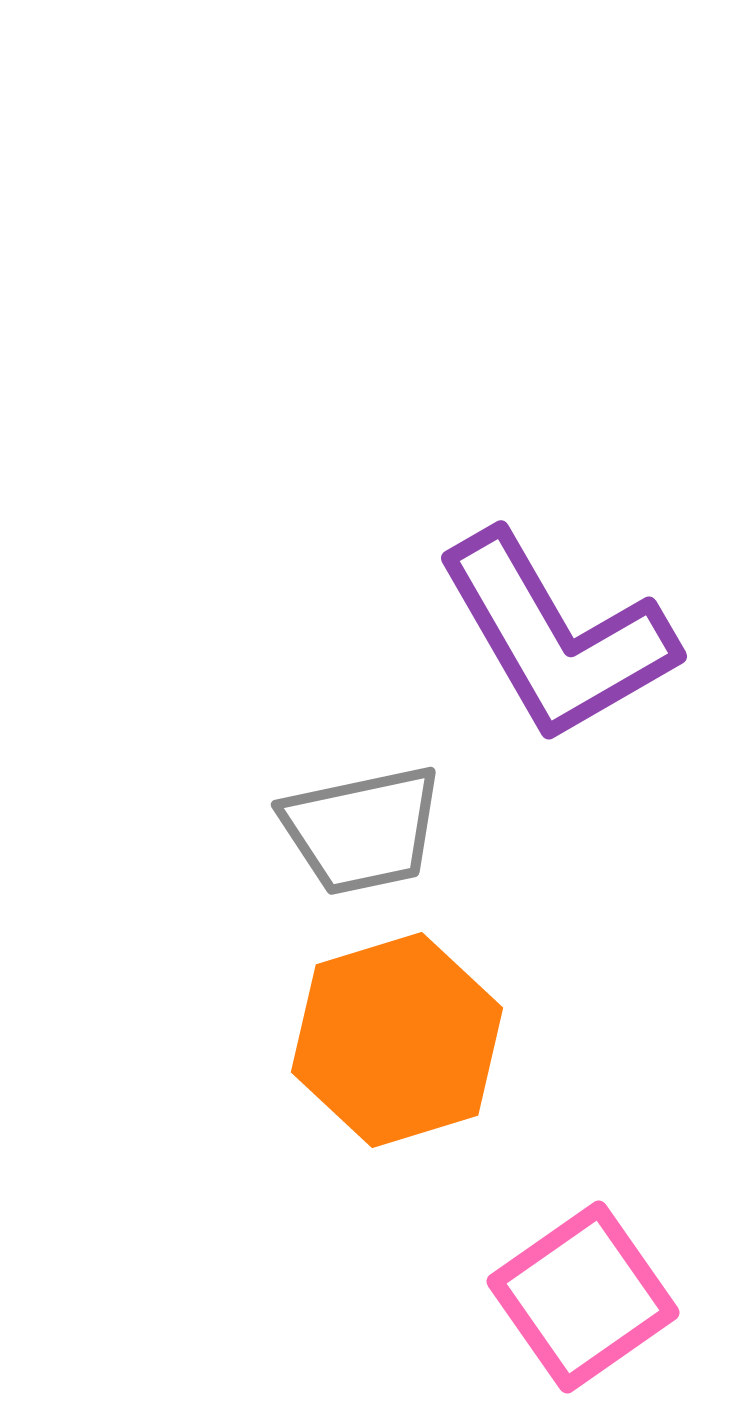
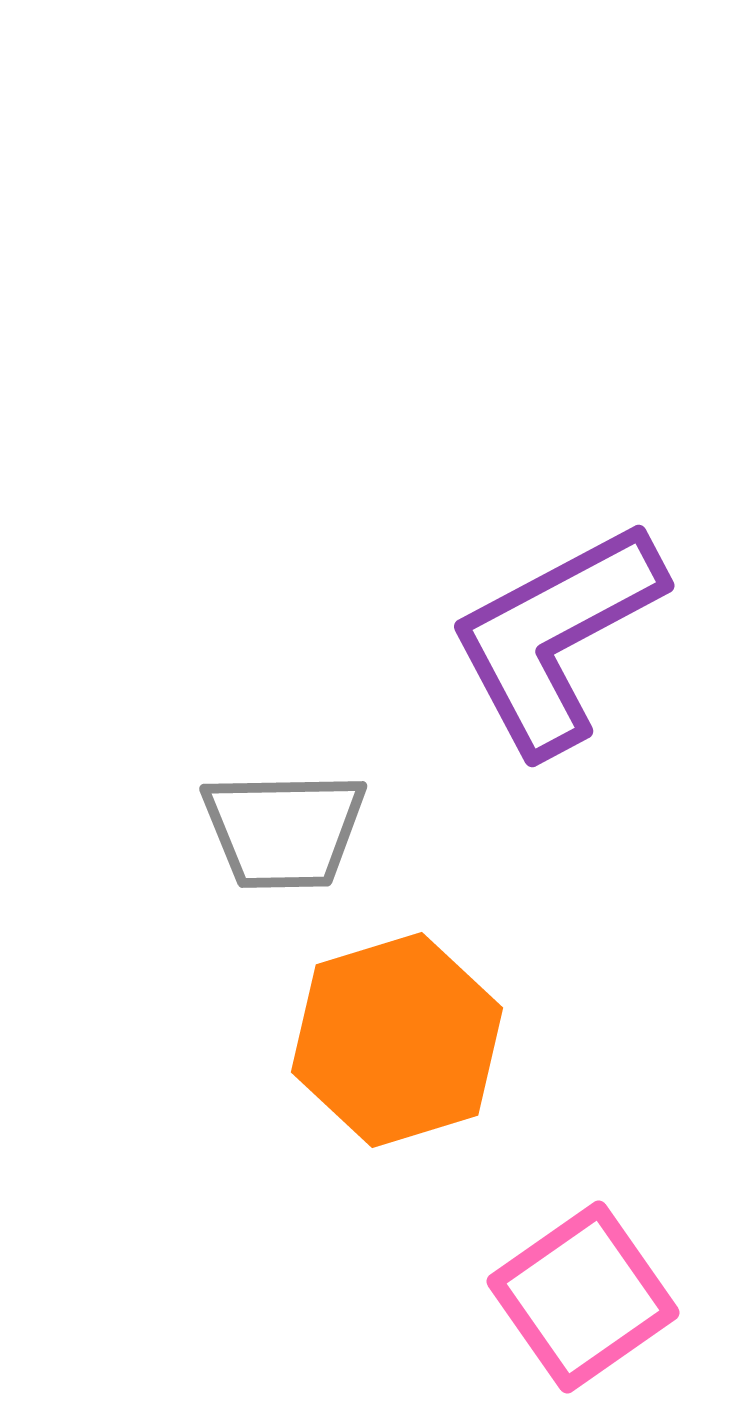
purple L-shape: rotated 92 degrees clockwise
gray trapezoid: moved 78 px left; rotated 11 degrees clockwise
